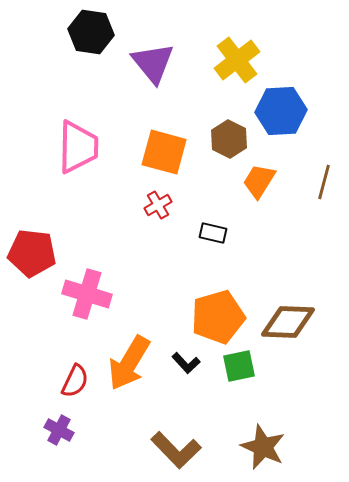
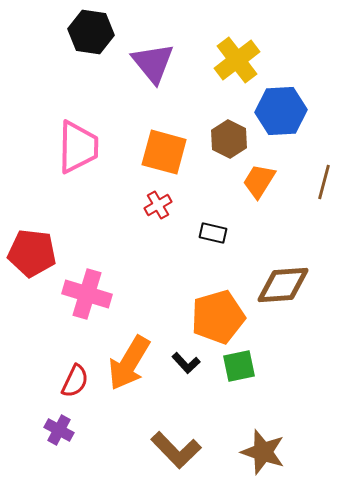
brown diamond: moved 5 px left, 37 px up; rotated 6 degrees counterclockwise
brown star: moved 5 px down; rotated 6 degrees counterclockwise
